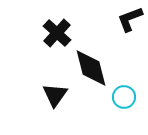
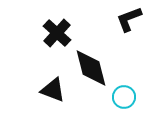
black L-shape: moved 1 px left
black triangle: moved 2 px left, 5 px up; rotated 44 degrees counterclockwise
